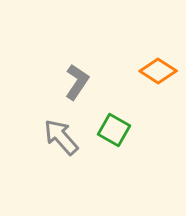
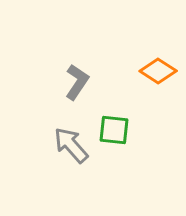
green square: rotated 24 degrees counterclockwise
gray arrow: moved 10 px right, 8 px down
